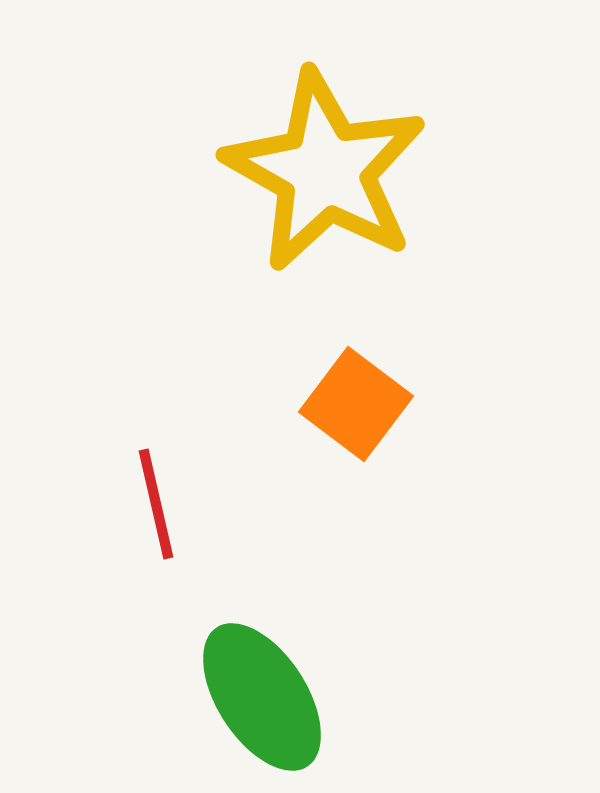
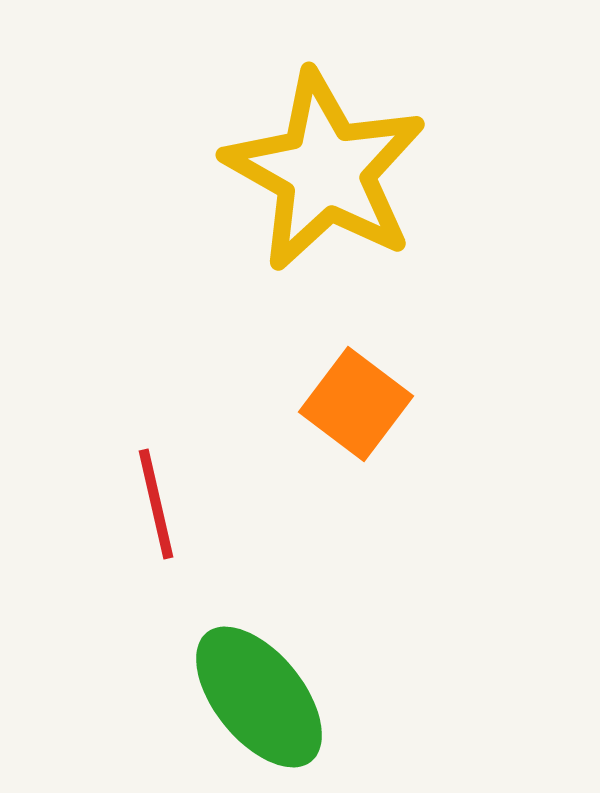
green ellipse: moved 3 px left; rotated 6 degrees counterclockwise
